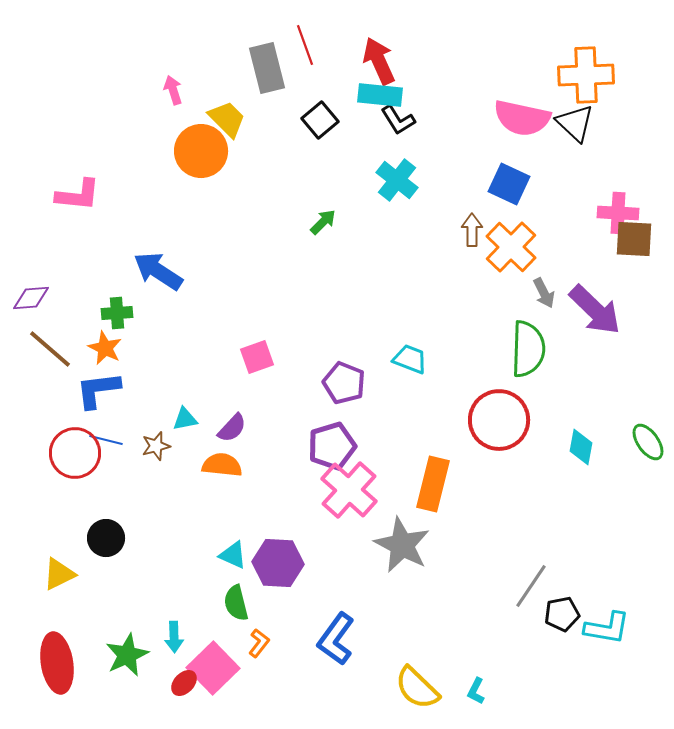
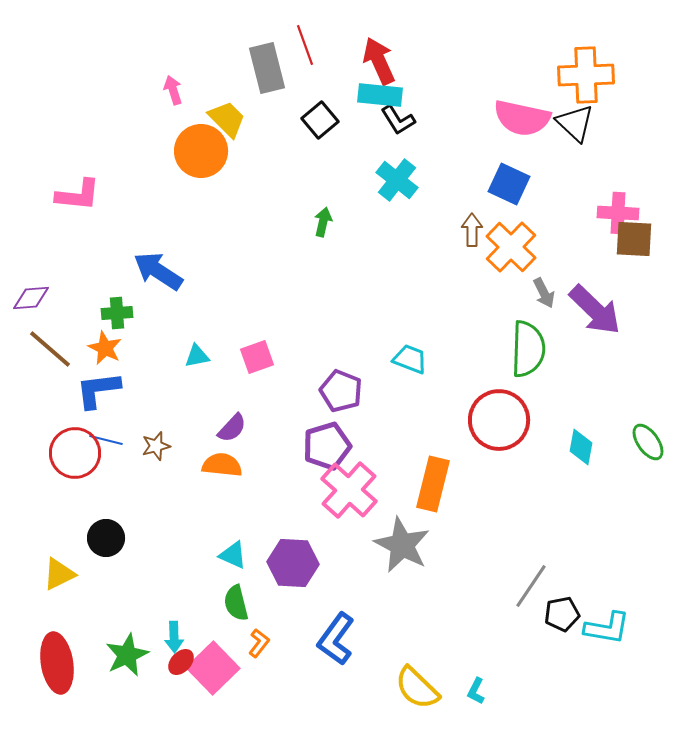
green arrow at (323, 222): rotated 32 degrees counterclockwise
purple pentagon at (344, 383): moved 3 px left, 8 px down
cyan triangle at (185, 419): moved 12 px right, 63 px up
purple pentagon at (332, 446): moved 5 px left
purple hexagon at (278, 563): moved 15 px right
red ellipse at (184, 683): moved 3 px left, 21 px up
